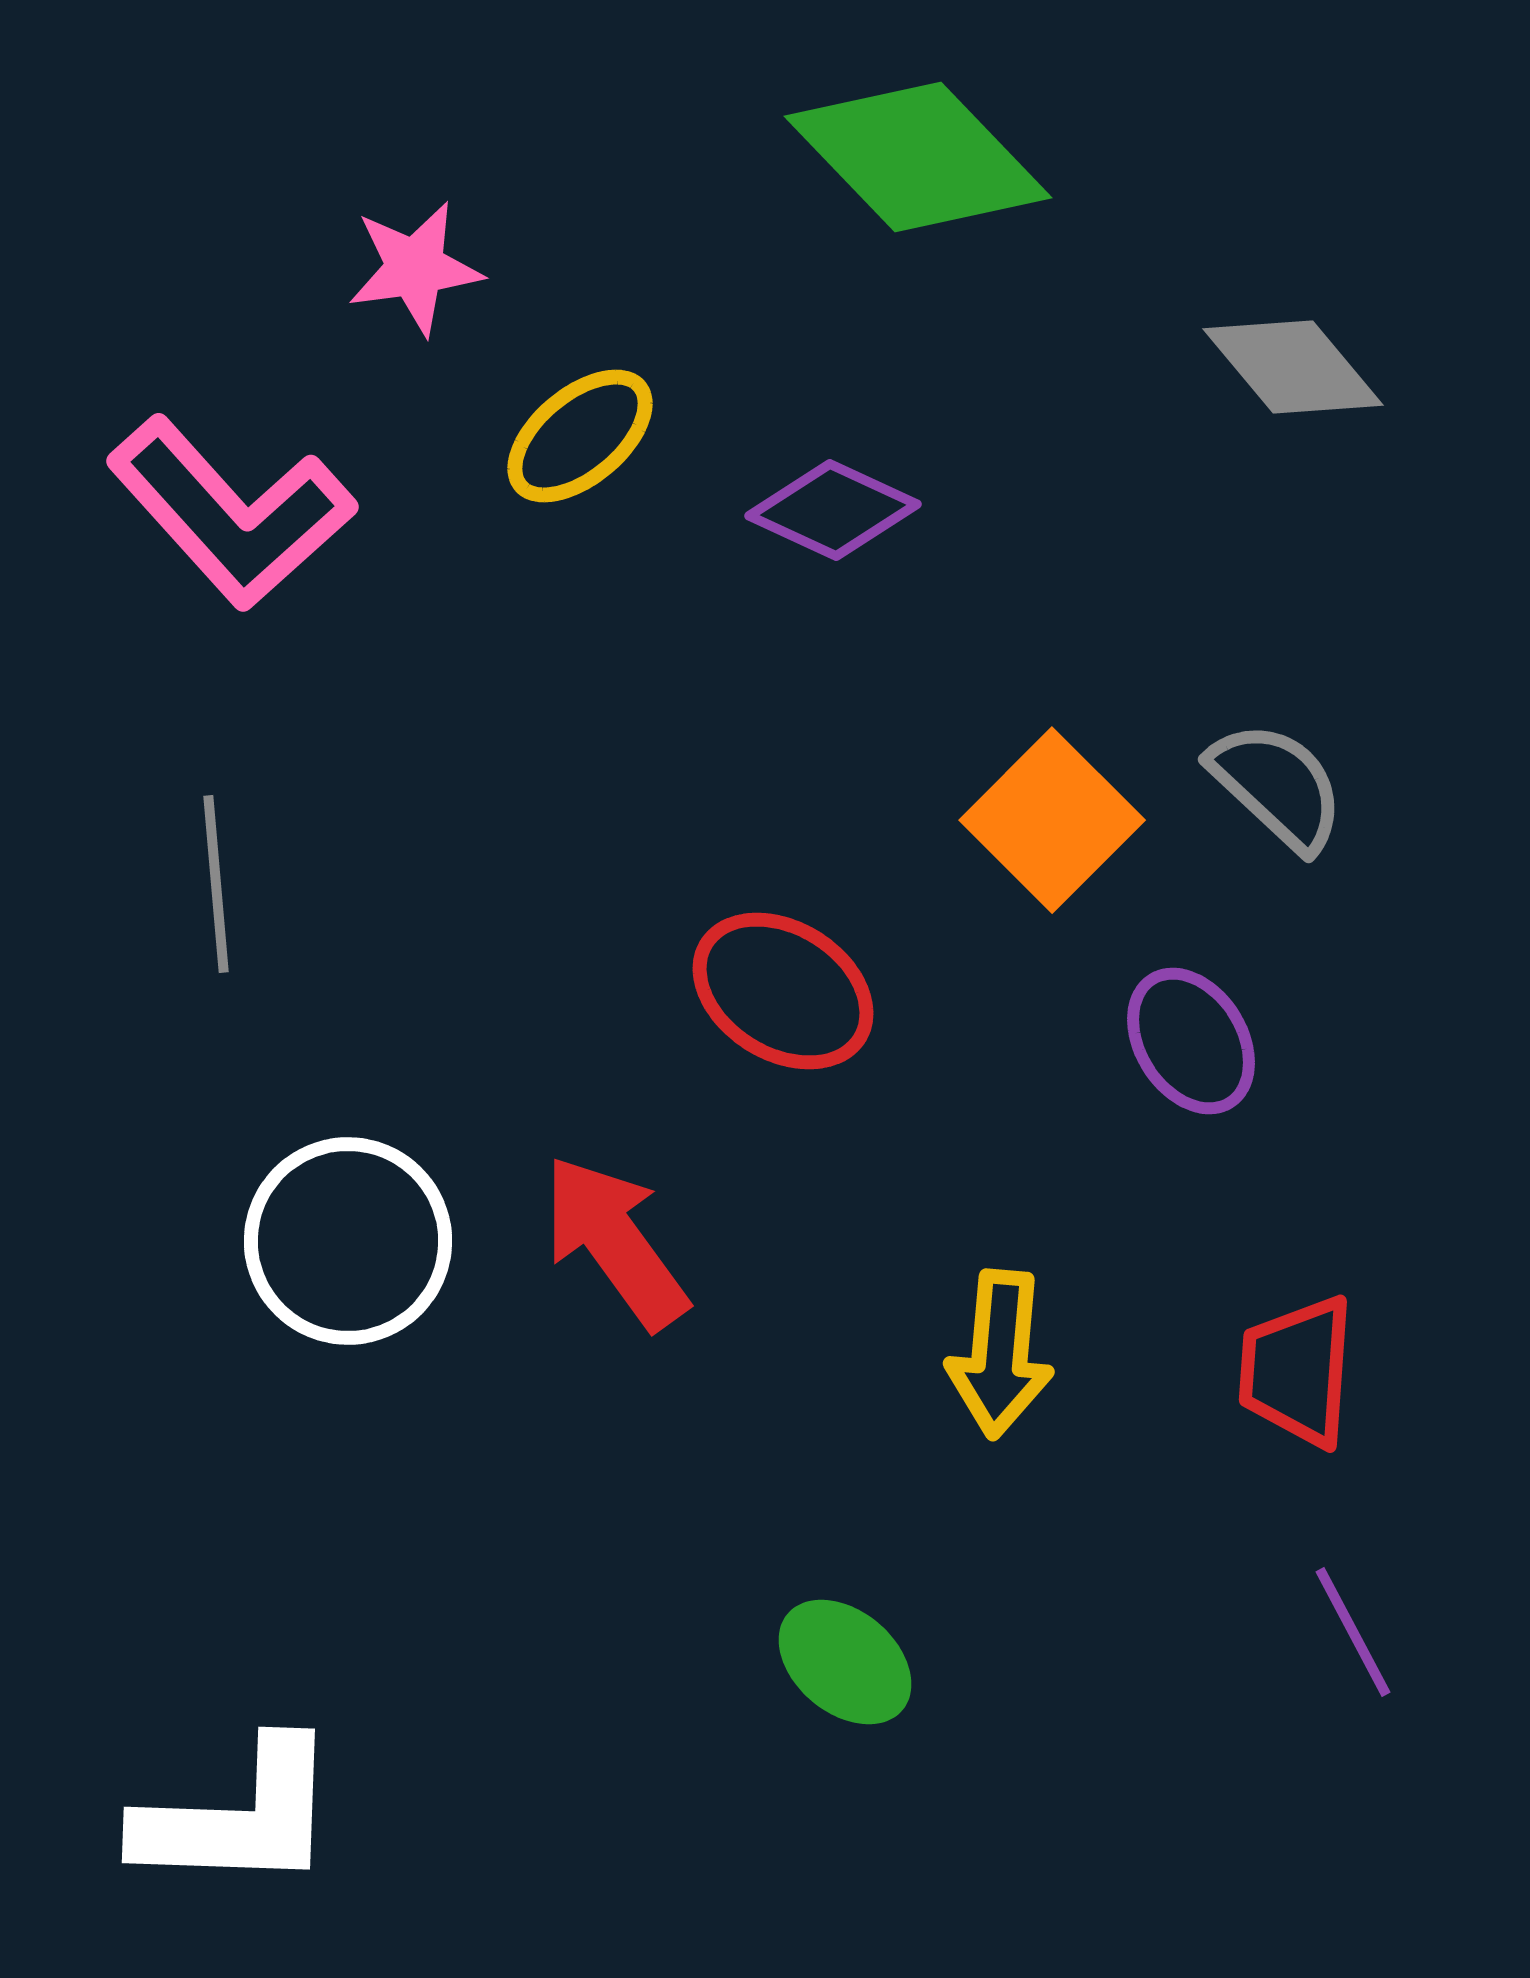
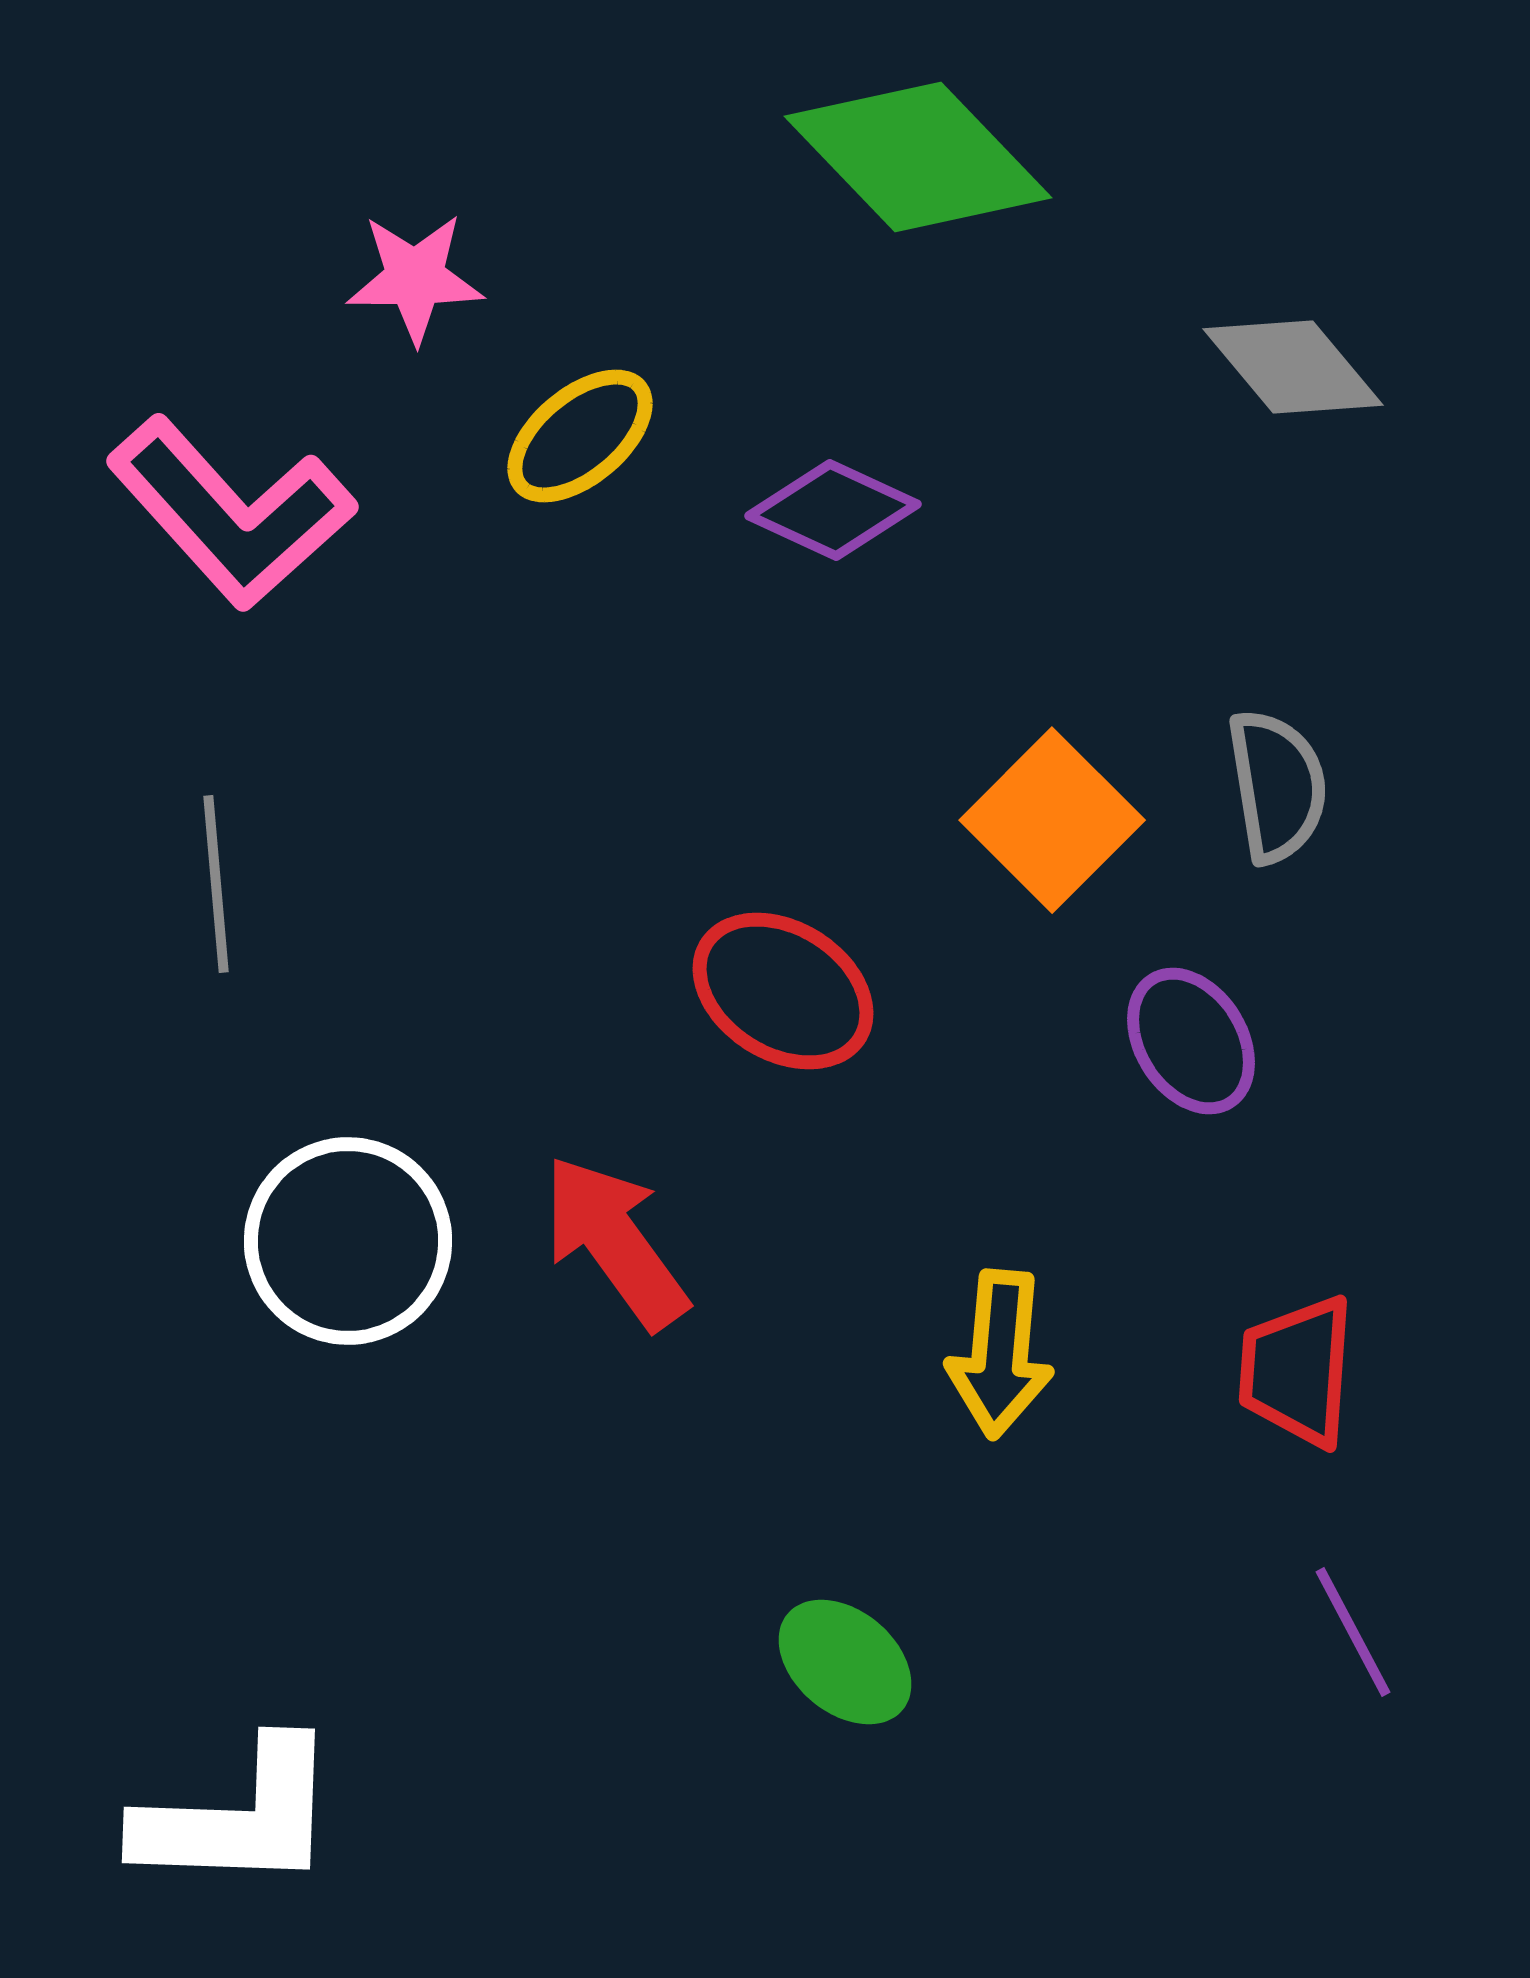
pink star: moved 10 px down; rotated 8 degrees clockwise
gray semicircle: rotated 38 degrees clockwise
